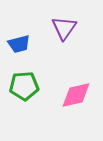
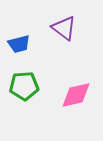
purple triangle: rotated 28 degrees counterclockwise
